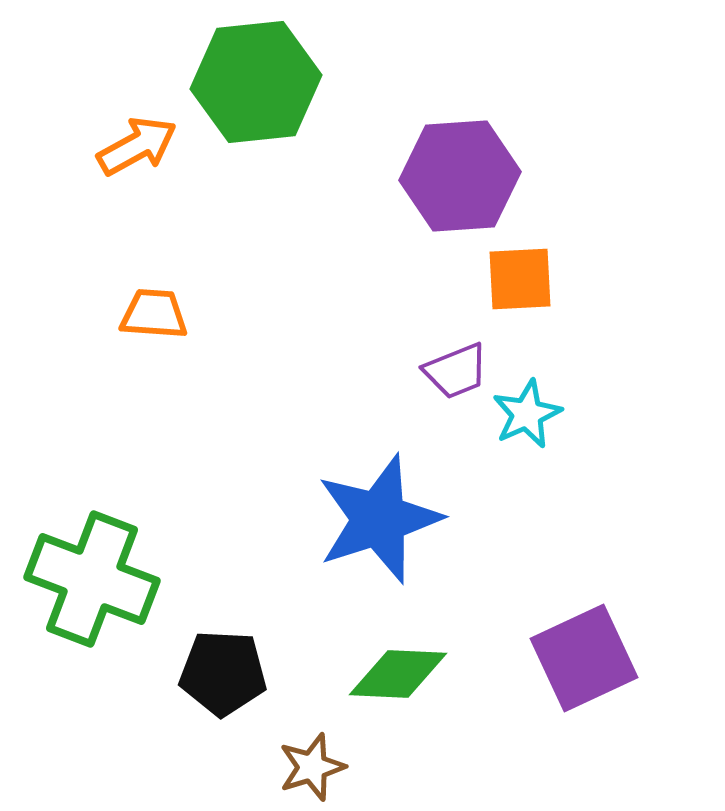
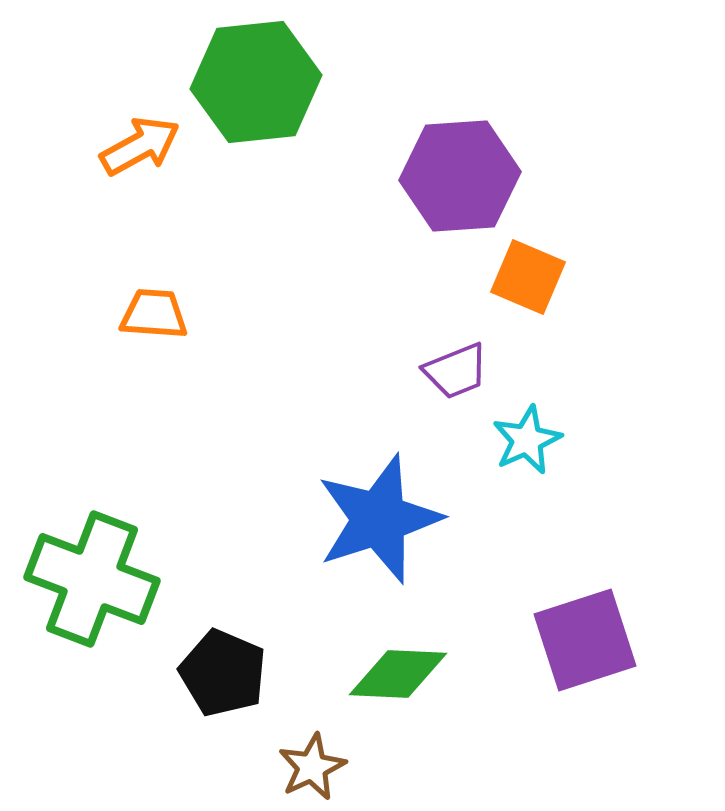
orange arrow: moved 3 px right
orange square: moved 8 px right, 2 px up; rotated 26 degrees clockwise
cyan star: moved 26 px down
purple square: moved 1 px right, 18 px up; rotated 7 degrees clockwise
black pentagon: rotated 20 degrees clockwise
brown star: rotated 8 degrees counterclockwise
